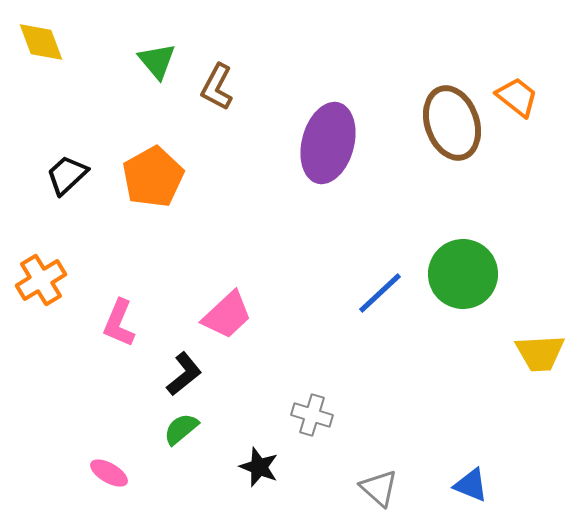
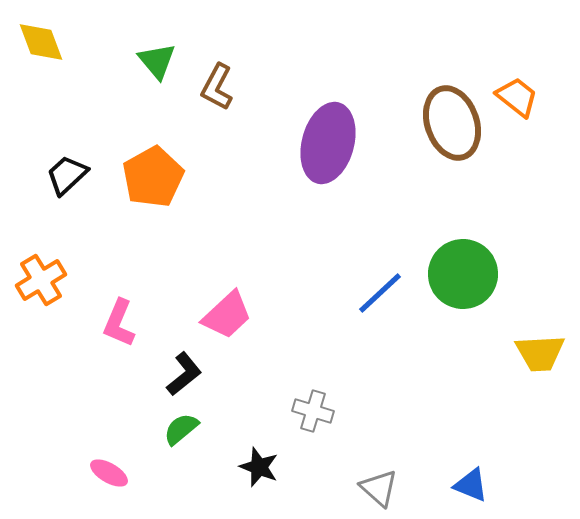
gray cross: moved 1 px right, 4 px up
